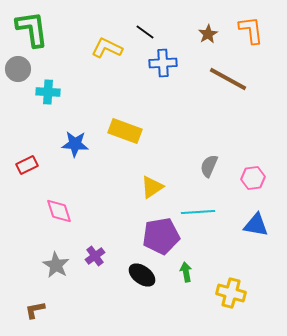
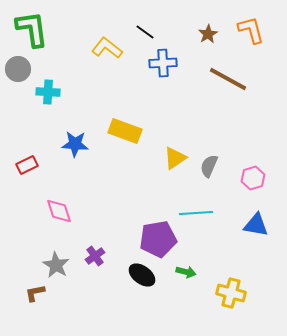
orange L-shape: rotated 8 degrees counterclockwise
yellow L-shape: rotated 12 degrees clockwise
pink hexagon: rotated 10 degrees counterclockwise
yellow triangle: moved 23 px right, 29 px up
cyan line: moved 2 px left, 1 px down
purple pentagon: moved 3 px left, 3 px down
green arrow: rotated 114 degrees clockwise
brown L-shape: moved 17 px up
